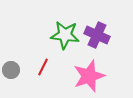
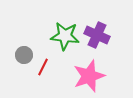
green star: moved 1 px down
gray circle: moved 13 px right, 15 px up
